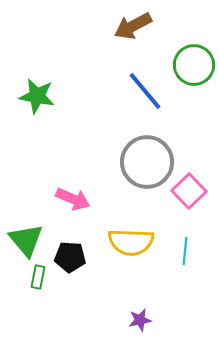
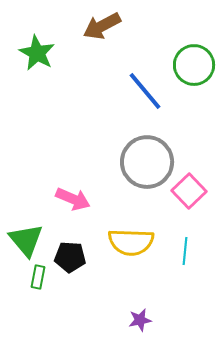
brown arrow: moved 31 px left
green star: moved 43 px up; rotated 18 degrees clockwise
